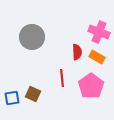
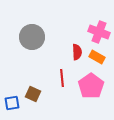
blue square: moved 5 px down
